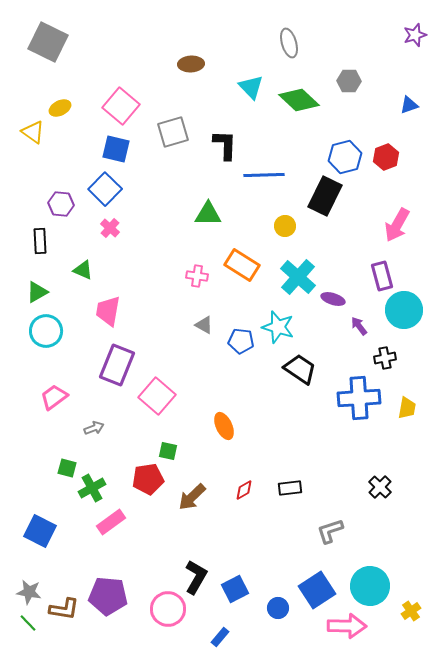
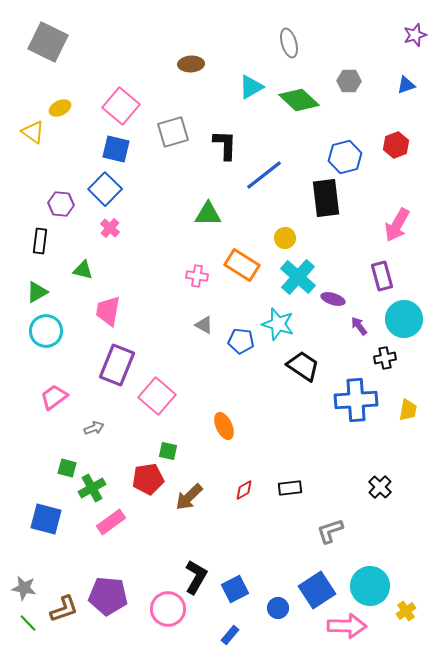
cyan triangle at (251, 87): rotated 44 degrees clockwise
blue triangle at (409, 105): moved 3 px left, 20 px up
red hexagon at (386, 157): moved 10 px right, 12 px up
blue line at (264, 175): rotated 36 degrees counterclockwise
black rectangle at (325, 196): moved 1 px right, 2 px down; rotated 33 degrees counterclockwise
yellow circle at (285, 226): moved 12 px down
black rectangle at (40, 241): rotated 10 degrees clockwise
green triangle at (83, 270): rotated 10 degrees counterclockwise
cyan circle at (404, 310): moved 9 px down
cyan star at (278, 327): moved 3 px up
black trapezoid at (300, 369): moved 3 px right, 3 px up
blue cross at (359, 398): moved 3 px left, 2 px down
yellow trapezoid at (407, 408): moved 1 px right, 2 px down
brown arrow at (192, 497): moved 3 px left
blue square at (40, 531): moved 6 px right, 12 px up; rotated 12 degrees counterclockwise
gray star at (29, 592): moved 5 px left, 4 px up
brown L-shape at (64, 609): rotated 28 degrees counterclockwise
yellow cross at (411, 611): moved 5 px left
blue rectangle at (220, 637): moved 10 px right, 2 px up
